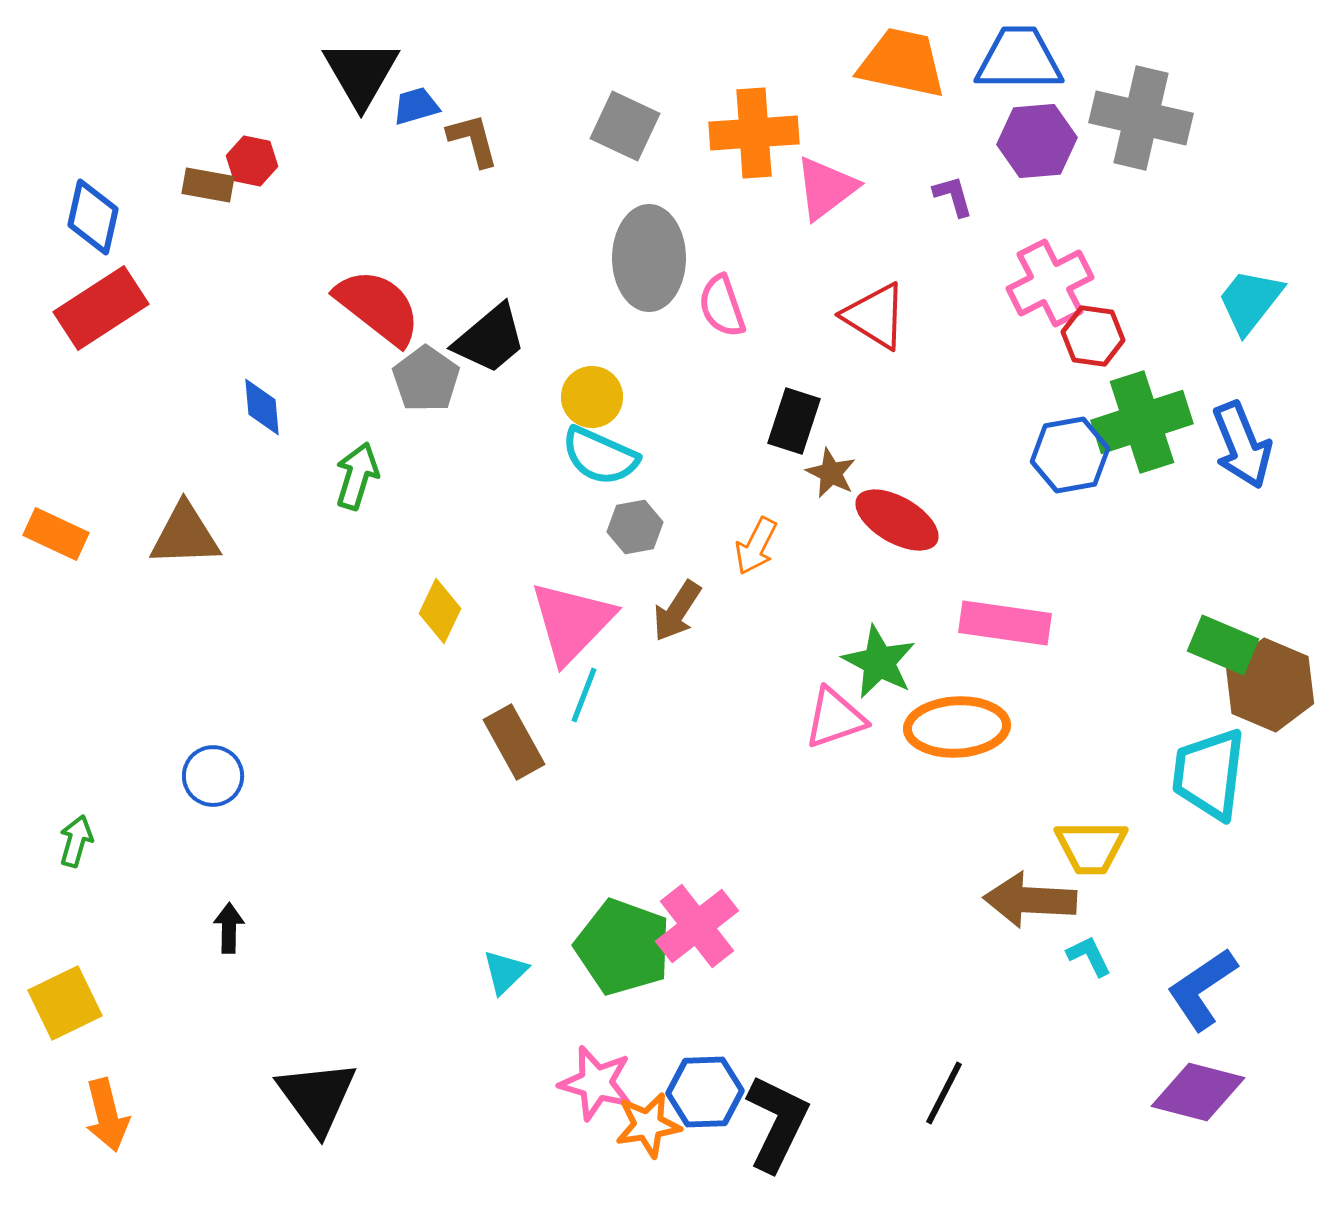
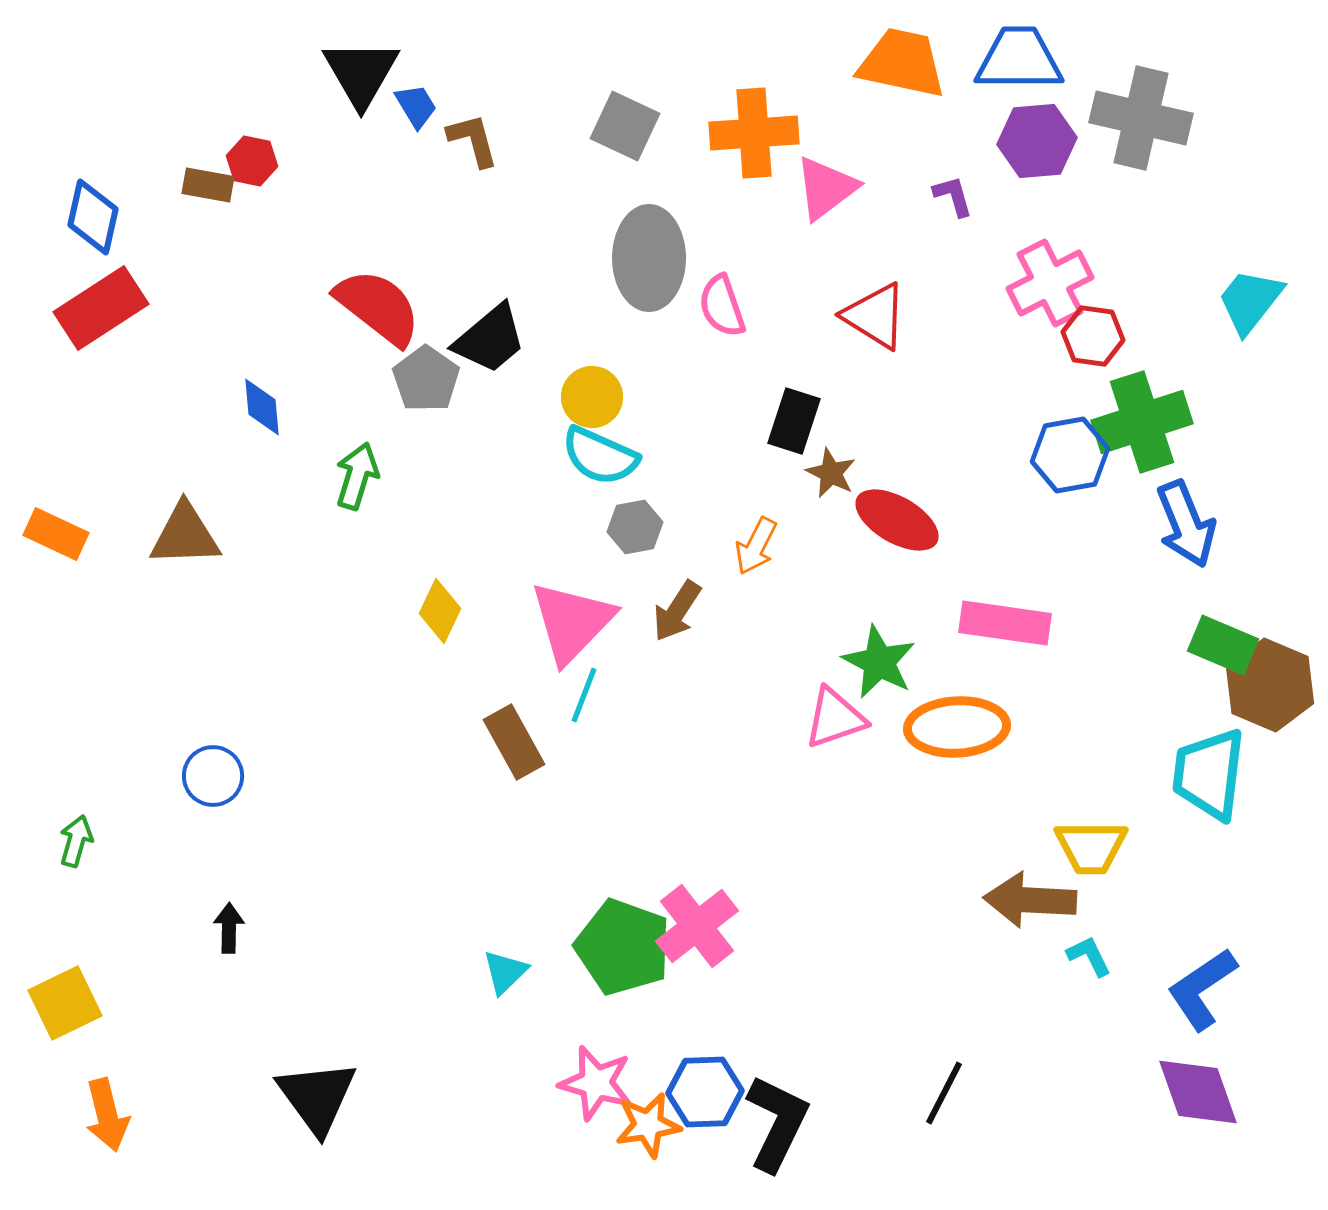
blue trapezoid at (416, 106): rotated 75 degrees clockwise
blue arrow at (1242, 445): moved 56 px left, 79 px down
purple diamond at (1198, 1092): rotated 56 degrees clockwise
